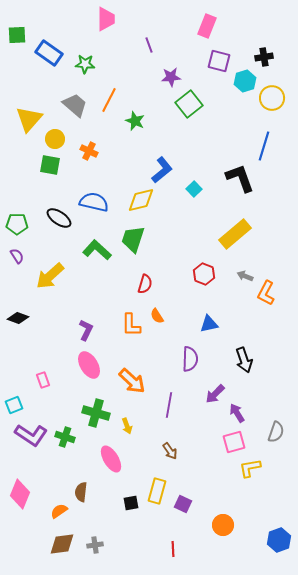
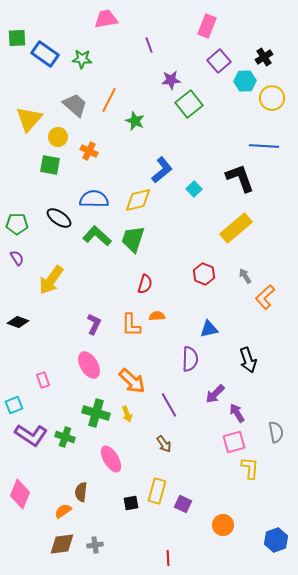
pink trapezoid at (106, 19): rotated 100 degrees counterclockwise
green square at (17, 35): moved 3 px down
blue rectangle at (49, 53): moved 4 px left, 1 px down
black cross at (264, 57): rotated 24 degrees counterclockwise
purple square at (219, 61): rotated 35 degrees clockwise
green star at (85, 64): moved 3 px left, 5 px up
purple star at (171, 77): moved 3 px down
cyan hexagon at (245, 81): rotated 15 degrees clockwise
yellow circle at (55, 139): moved 3 px right, 2 px up
blue line at (264, 146): rotated 76 degrees clockwise
yellow diamond at (141, 200): moved 3 px left
blue semicircle at (94, 202): moved 3 px up; rotated 12 degrees counterclockwise
yellow rectangle at (235, 234): moved 1 px right, 6 px up
green L-shape at (97, 250): moved 14 px up
purple semicircle at (17, 256): moved 2 px down
yellow arrow at (50, 276): moved 1 px right, 4 px down; rotated 12 degrees counterclockwise
gray arrow at (245, 276): rotated 35 degrees clockwise
orange L-shape at (266, 293): moved 1 px left, 4 px down; rotated 20 degrees clockwise
orange semicircle at (157, 316): rotated 119 degrees clockwise
black diamond at (18, 318): moved 4 px down
blue triangle at (209, 324): moved 5 px down
purple L-shape at (86, 330): moved 8 px right, 6 px up
black arrow at (244, 360): moved 4 px right
purple line at (169, 405): rotated 40 degrees counterclockwise
yellow arrow at (127, 426): moved 12 px up
gray semicircle at (276, 432): rotated 30 degrees counterclockwise
brown arrow at (170, 451): moved 6 px left, 7 px up
yellow L-shape at (250, 468): rotated 105 degrees clockwise
orange semicircle at (59, 511): moved 4 px right
blue hexagon at (279, 540): moved 3 px left
red line at (173, 549): moved 5 px left, 9 px down
